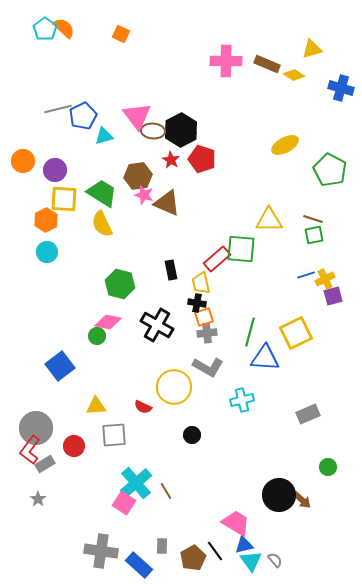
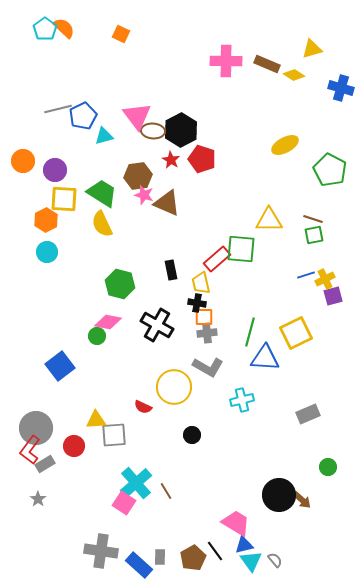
orange square at (204, 317): rotated 18 degrees clockwise
yellow triangle at (96, 406): moved 14 px down
gray rectangle at (162, 546): moved 2 px left, 11 px down
